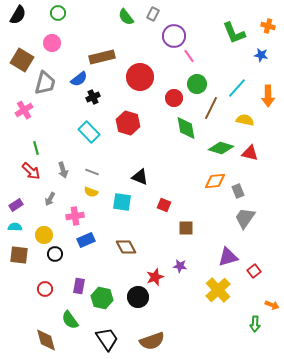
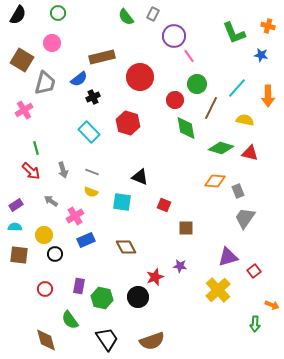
red circle at (174, 98): moved 1 px right, 2 px down
orange diamond at (215, 181): rotated 10 degrees clockwise
gray arrow at (50, 199): moved 1 px right, 2 px down; rotated 96 degrees clockwise
pink cross at (75, 216): rotated 24 degrees counterclockwise
